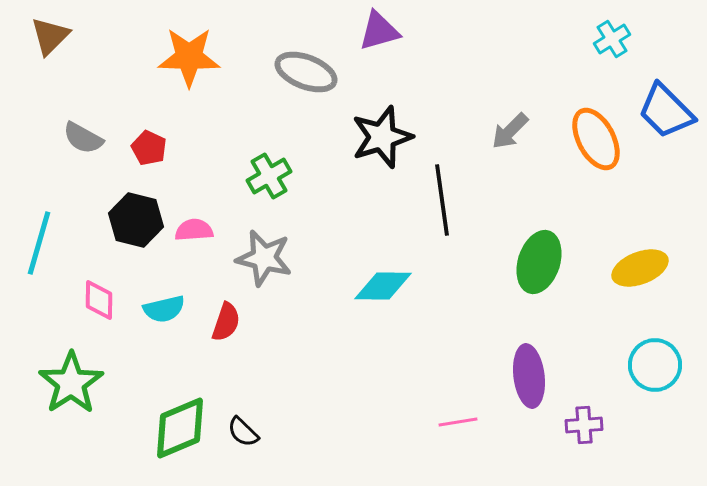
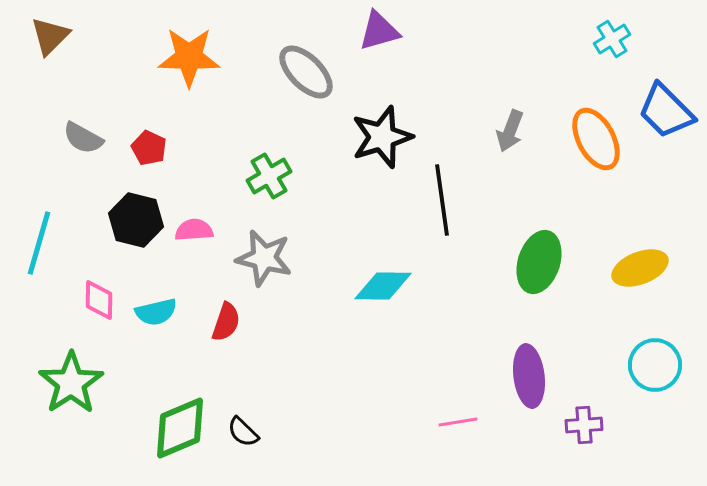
gray ellipse: rotated 24 degrees clockwise
gray arrow: rotated 24 degrees counterclockwise
cyan semicircle: moved 8 px left, 3 px down
